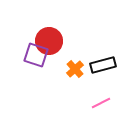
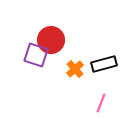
red circle: moved 2 px right, 1 px up
black rectangle: moved 1 px right, 1 px up
pink line: rotated 42 degrees counterclockwise
